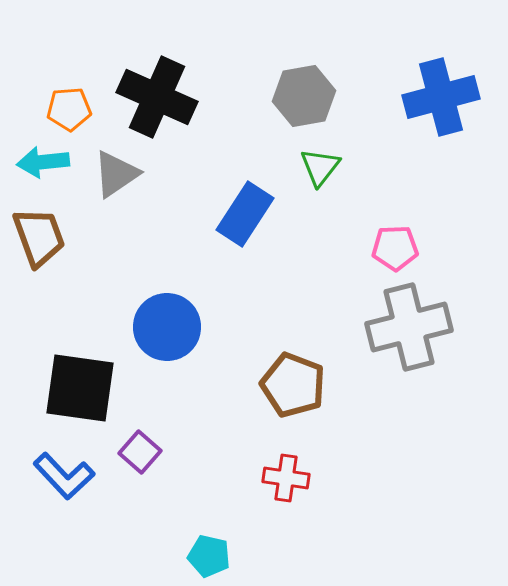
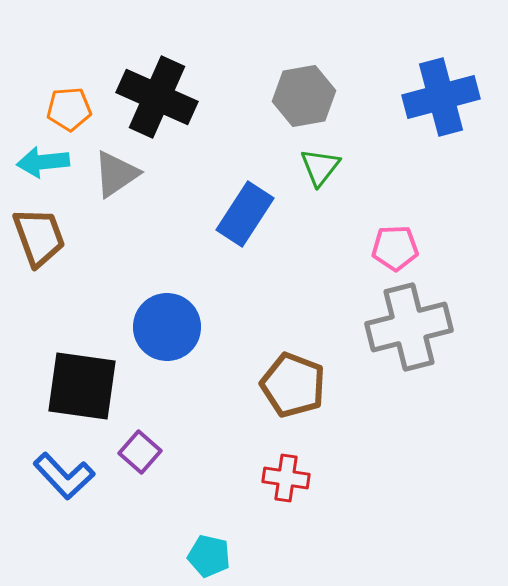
black square: moved 2 px right, 2 px up
